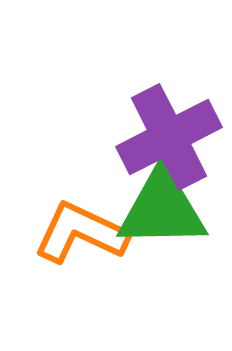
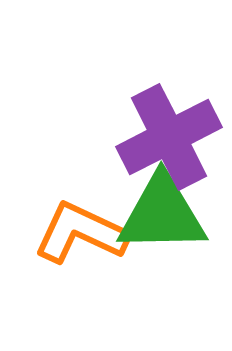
green triangle: moved 5 px down
